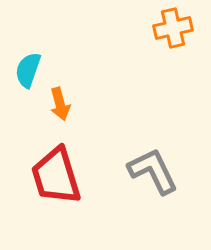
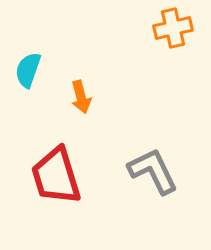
orange arrow: moved 21 px right, 7 px up
